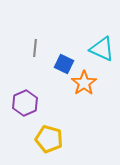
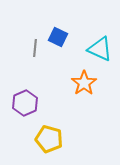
cyan triangle: moved 2 px left
blue square: moved 6 px left, 27 px up
